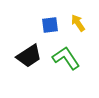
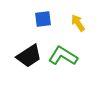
blue square: moved 7 px left, 6 px up
green L-shape: moved 3 px left, 2 px up; rotated 24 degrees counterclockwise
